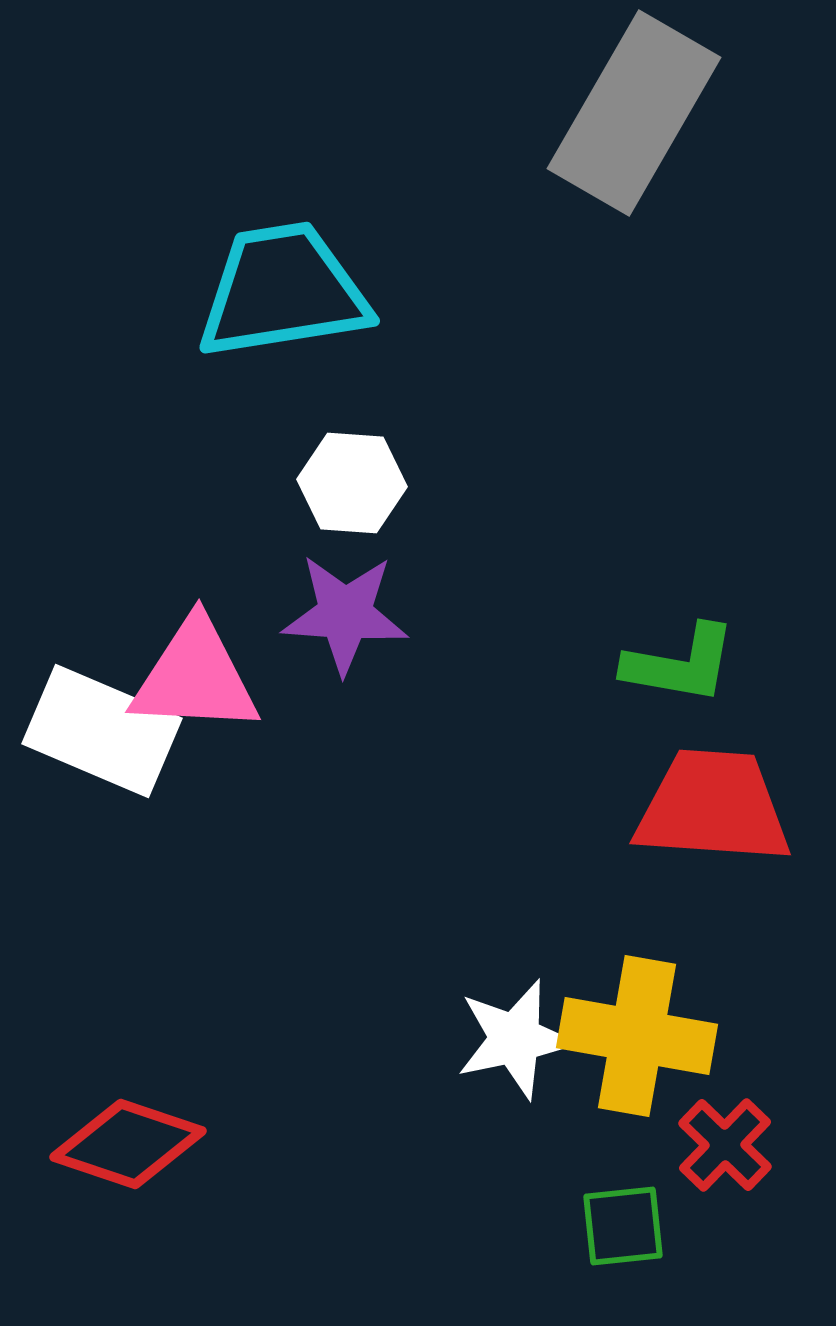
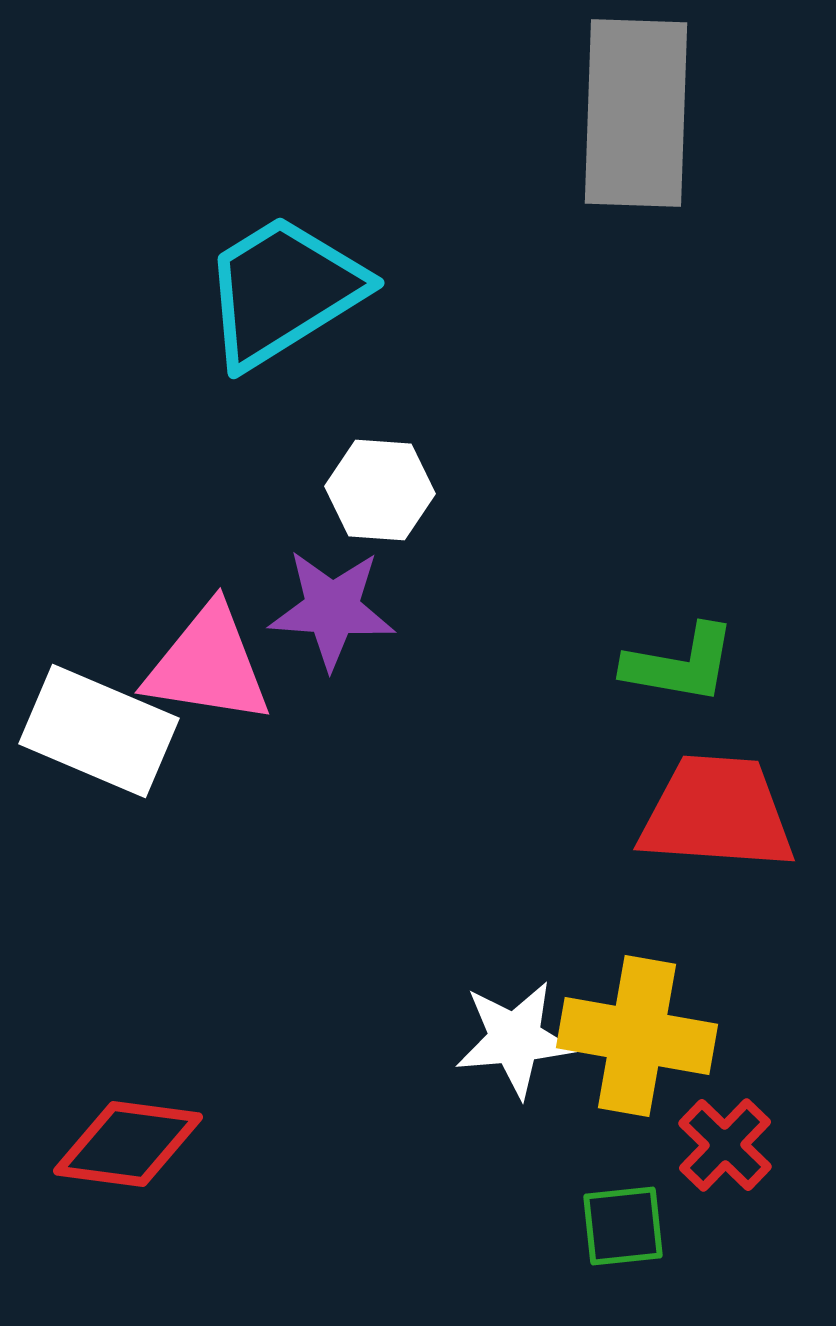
gray rectangle: moved 2 px right; rotated 28 degrees counterclockwise
cyan trapezoid: rotated 23 degrees counterclockwise
white hexagon: moved 28 px right, 7 px down
purple star: moved 13 px left, 5 px up
pink triangle: moved 13 px right, 12 px up; rotated 6 degrees clockwise
white rectangle: moved 3 px left
red trapezoid: moved 4 px right, 6 px down
white star: rotated 7 degrees clockwise
red diamond: rotated 11 degrees counterclockwise
